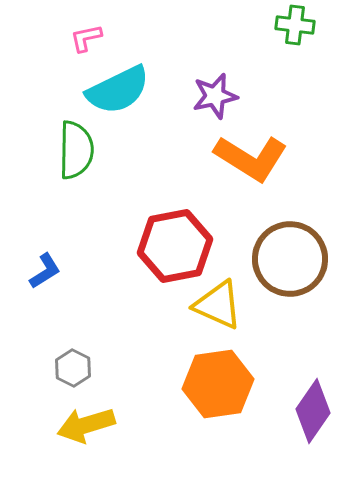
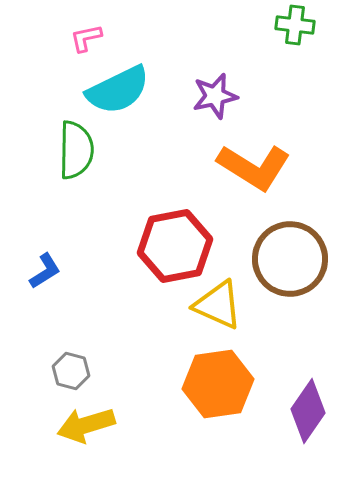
orange L-shape: moved 3 px right, 9 px down
gray hexagon: moved 2 px left, 3 px down; rotated 12 degrees counterclockwise
purple diamond: moved 5 px left
